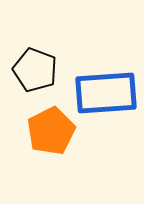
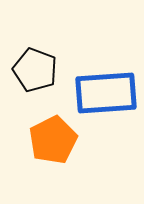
orange pentagon: moved 2 px right, 9 px down
